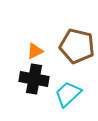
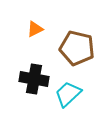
brown pentagon: moved 2 px down
orange triangle: moved 22 px up
